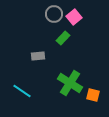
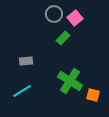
pink square: moved 1 px right, 1 px down
gray rectangle: moved 12 px left, 5 px down
green cross: moved 2 px up
cyan line: rotated 66 degrees counterclockwise
